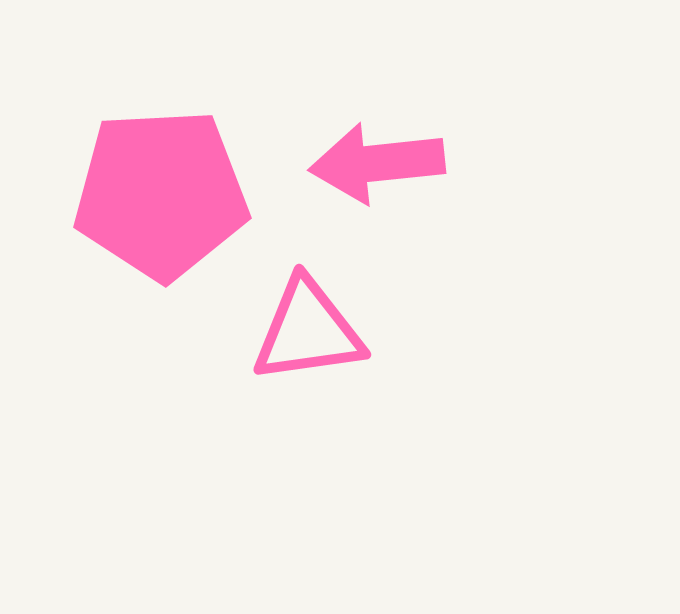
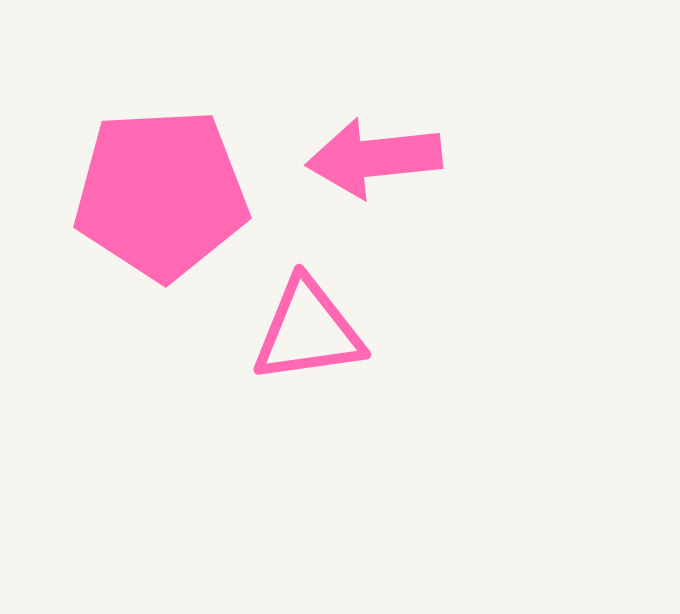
pink arrow: moved 3 px left, 5 px up
